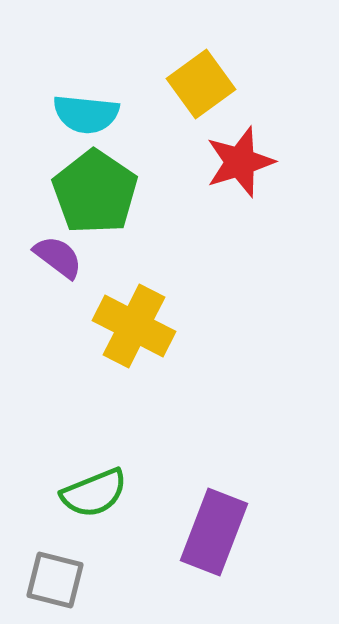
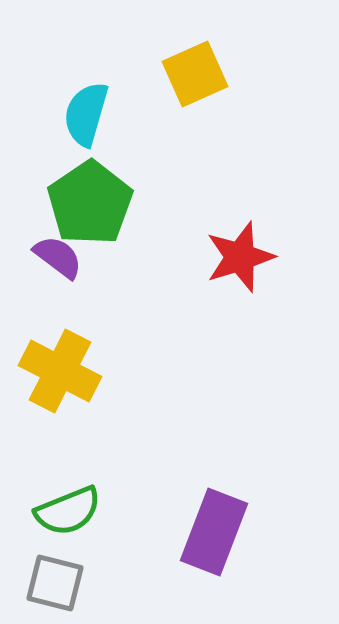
yellow square: moved 6 px left, 10 px up; rotated 12 degrees clockwise
cyan semicircle: rotated 100 degrees clockwise
red star: moved 95 px down
green pentagon: moved 5 px left, 11 px down; rotated 4 degrees clockwise
yellow cross: moved 74 px left, 45 px down
green semicircle: moved 26 px left, 18 px down
gray square: moved 3 px down
